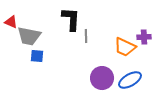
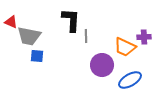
black L-shape: moved 1 px down
purple circle: moved 13 px up
